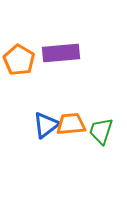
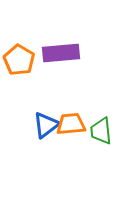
green trapezoid: rotated 24 degrees counterclockwise
